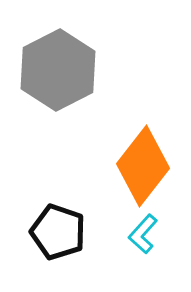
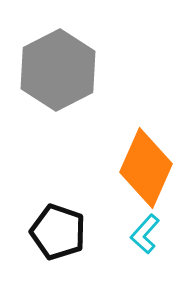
orange diamond: moved 3 px right, 2 px down; rotated 14 degrees counterclockwise
cyan L-shape: moved 2 px right
